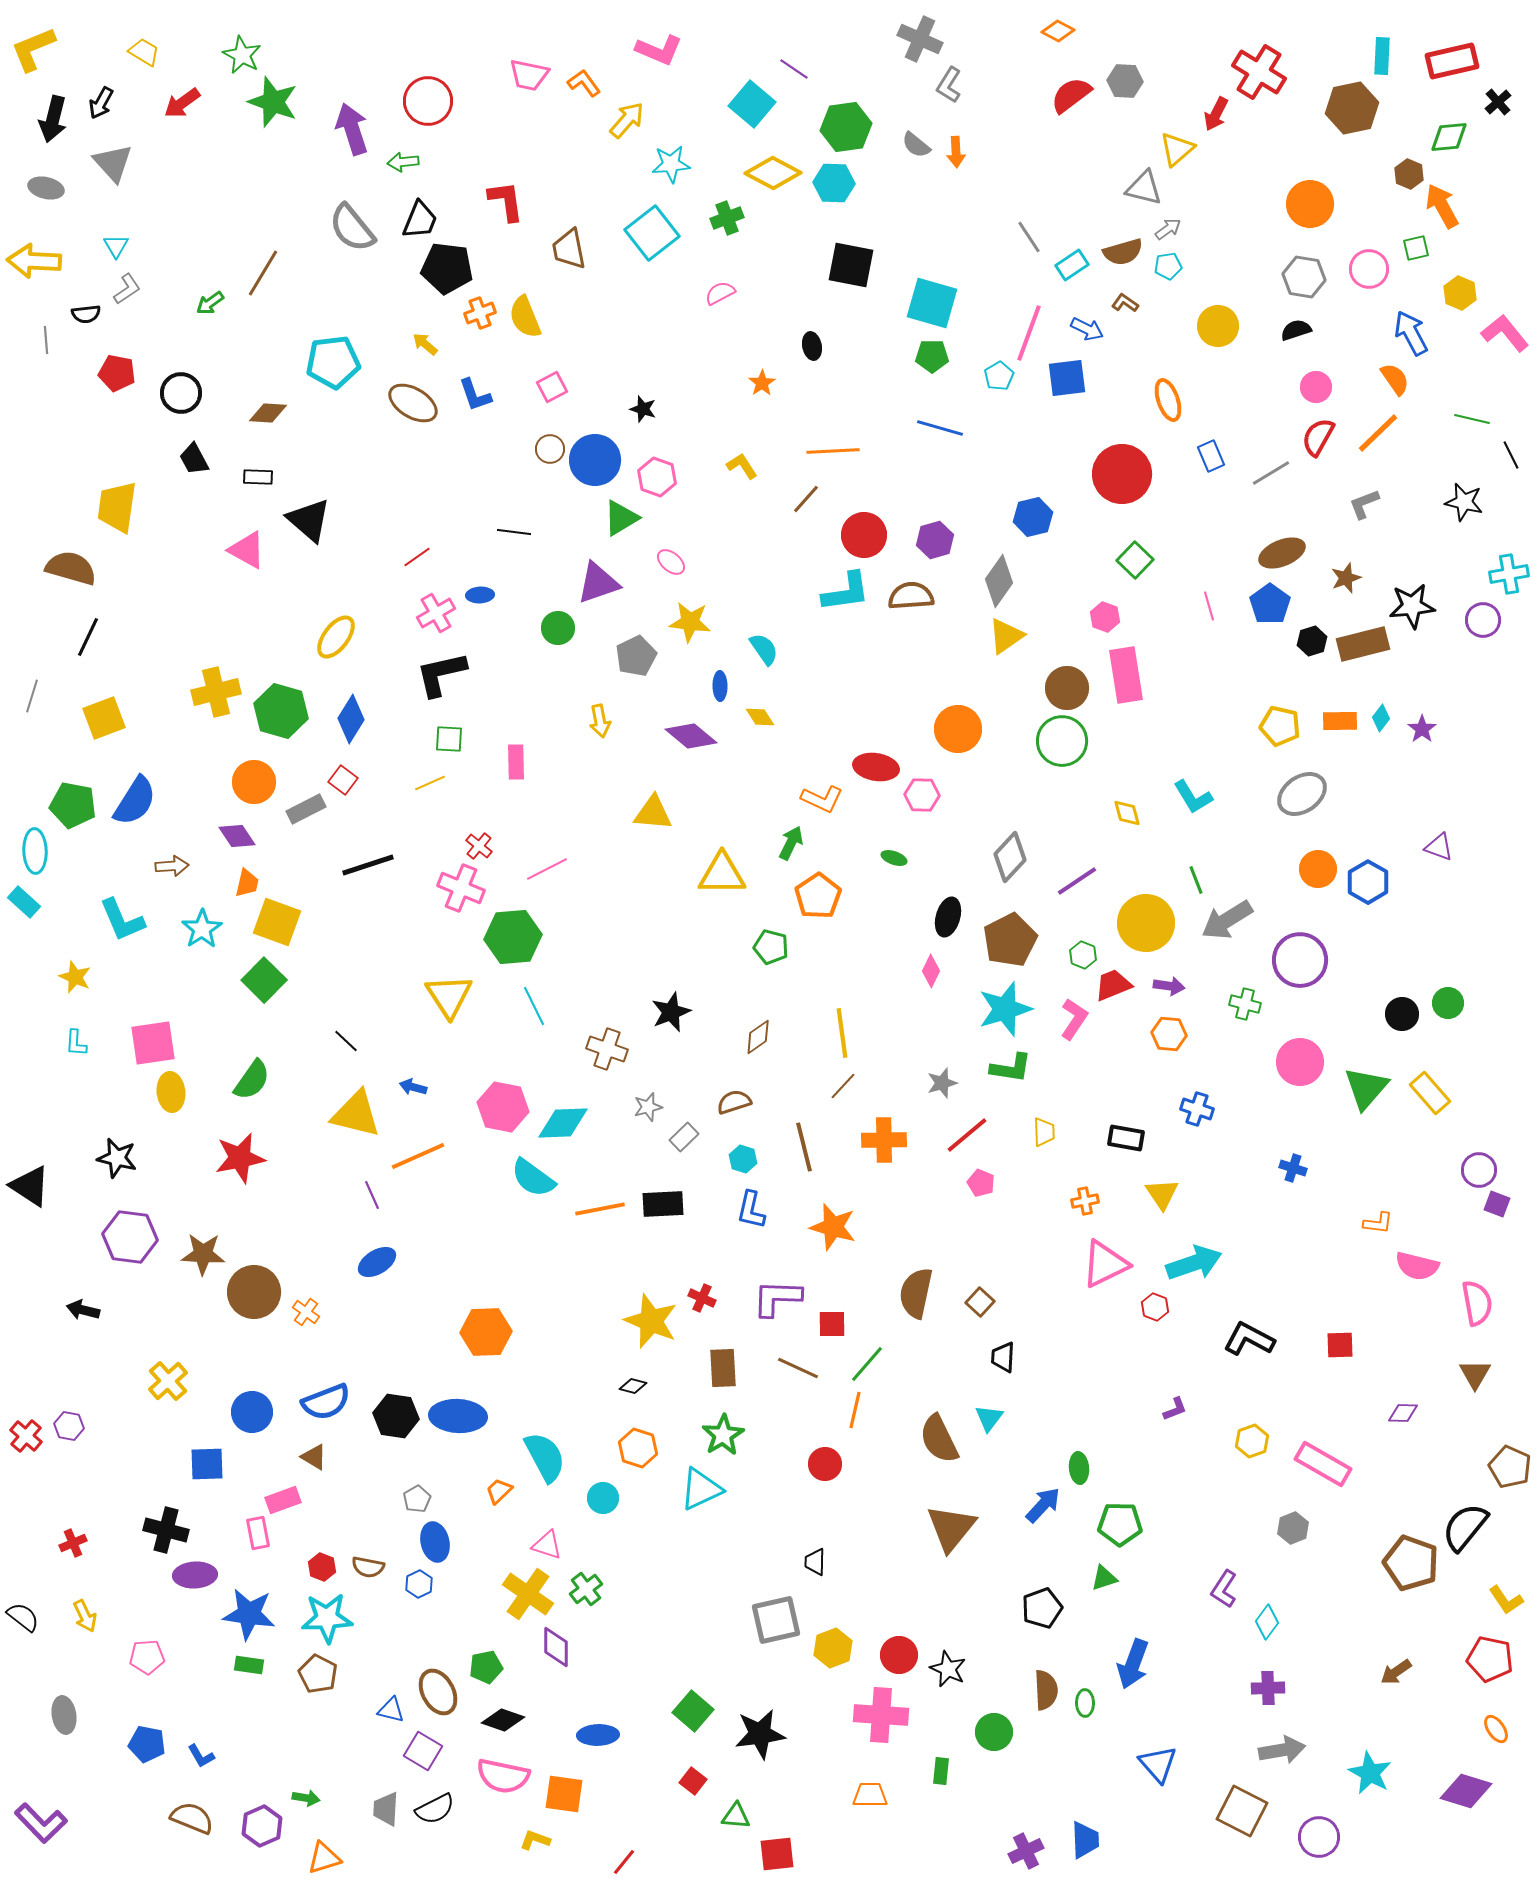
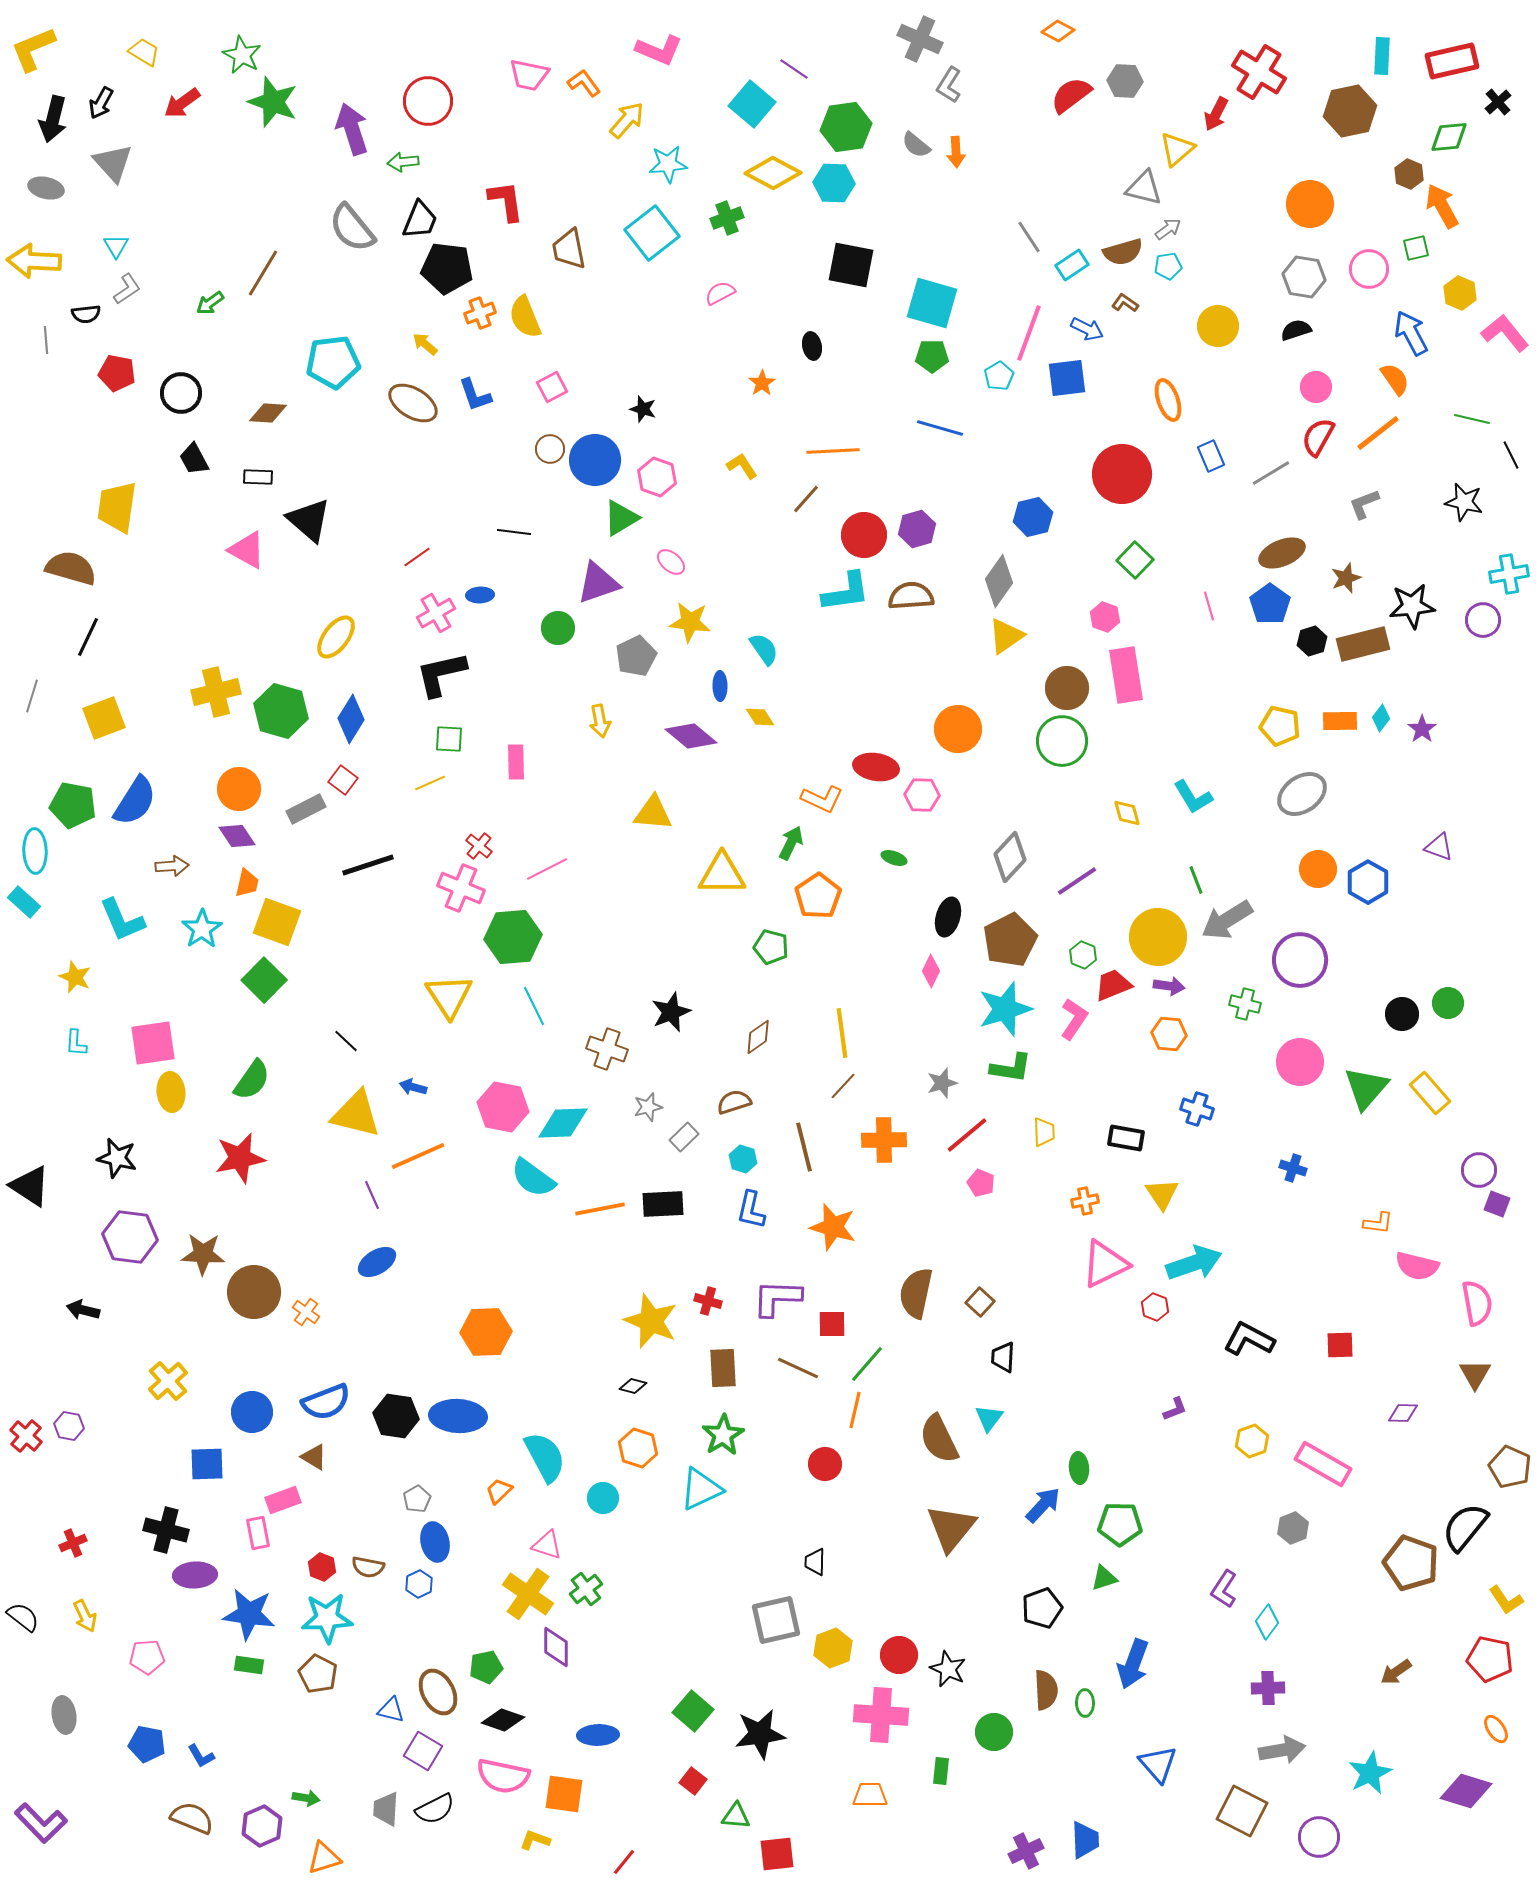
brown hexagon at (1352, 108): moved 2 px left, 3 px down
cyan star at (671, 164): moved 3 px left
orange line at (1378, 433): rotated 6 degrees clockwise
purple hexagon at (935, 540): moved 18 px left, 11 px up
orange circle at (254, 782): moved 15 px left, 7 px down
yellow circle at (1146, 923): moved 12 px right, 14 px down
red cross at (702, 1298): moved 6 px right, 3 px down; rotated 8 degrees counterclockwise
cyan star at (1370, 1773): rotated 18 degrees clockwise
